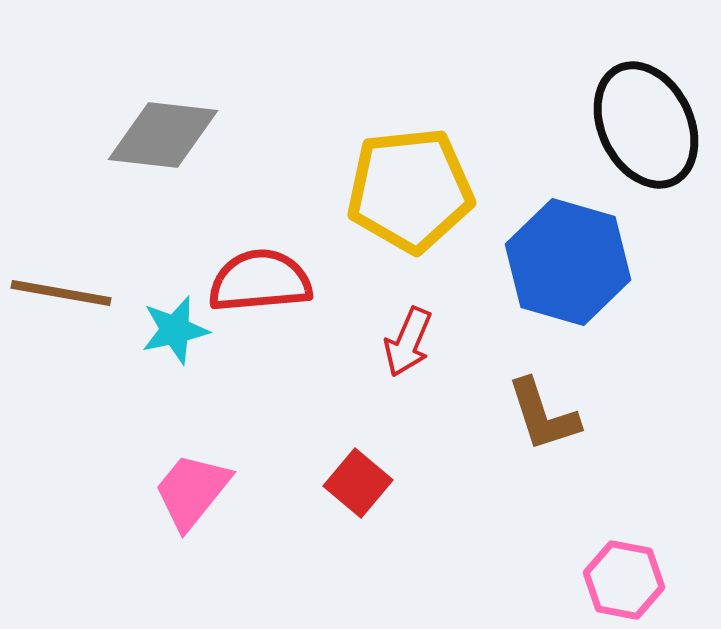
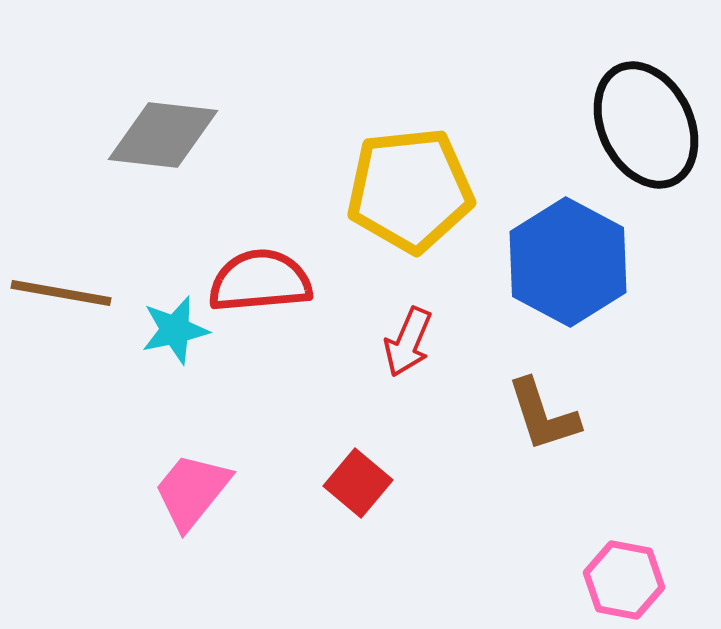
blue hexagon: rotated 12 degrees clockwise
